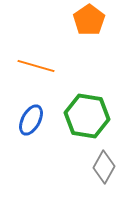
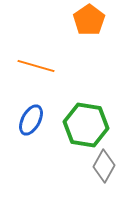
green hexagon: moved 1 px left, 9 px down
gray diamond: moved 1 px up
